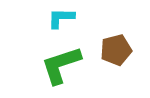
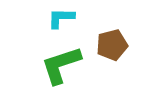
brown pentagon: moved 4 px left, 5 px up
